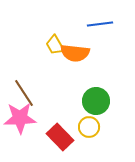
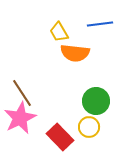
yellow trapezoid: moved 4 px right, 13 px up
brown line: moved 2 px left
pink star: rotated 24 degrees counterclockwise
